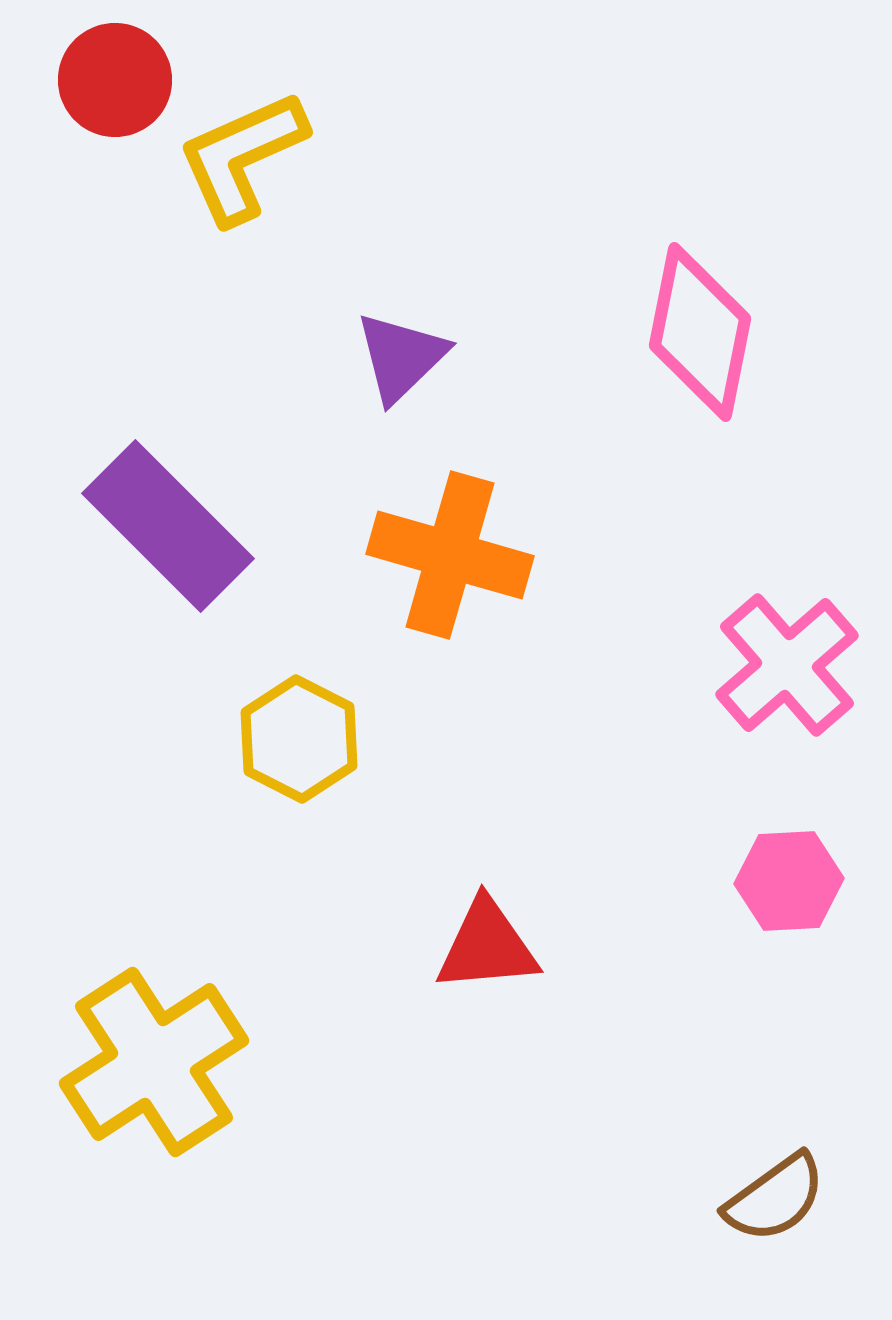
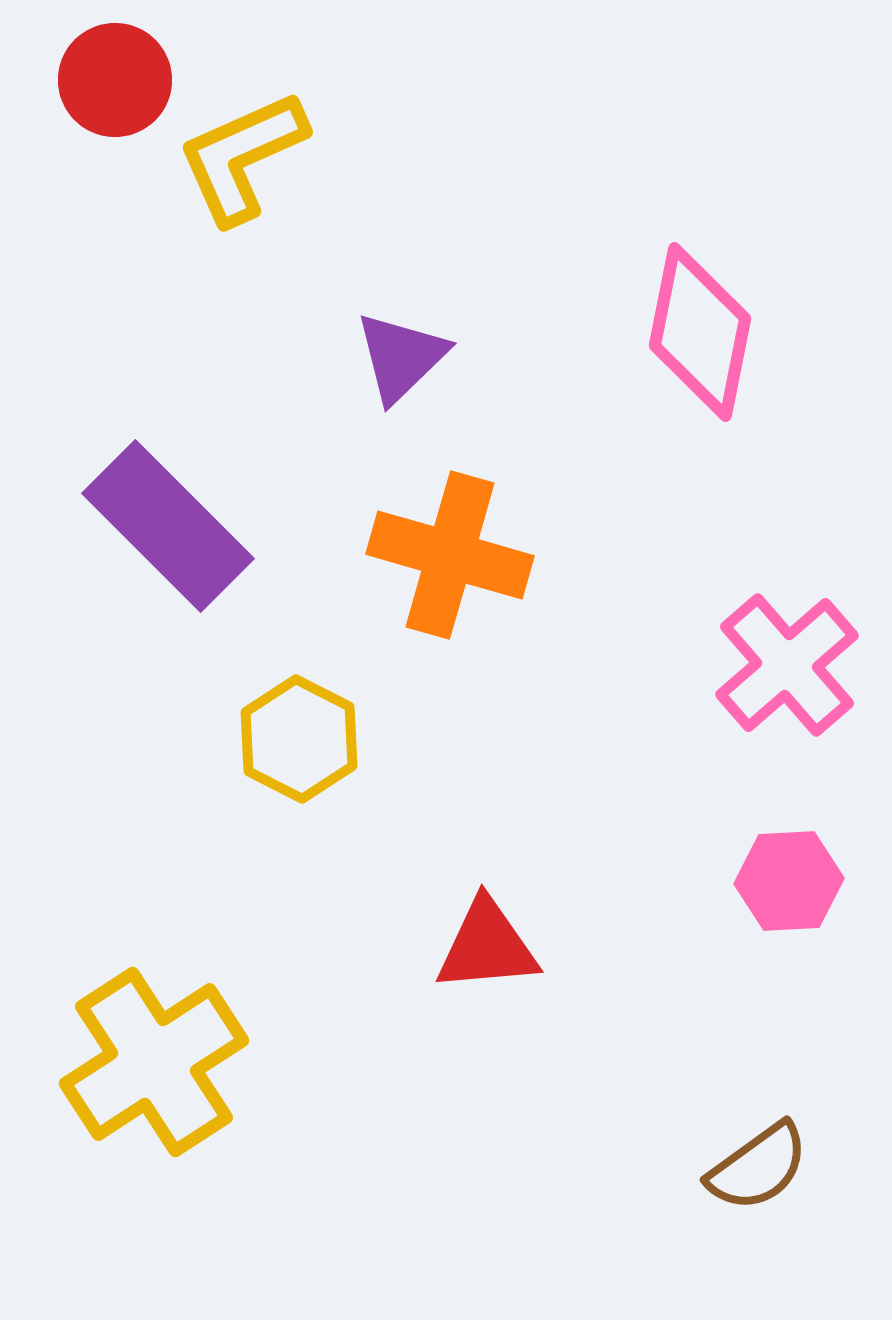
brown semicircle: moved 17 px left, 31 px up
